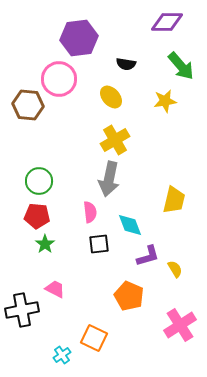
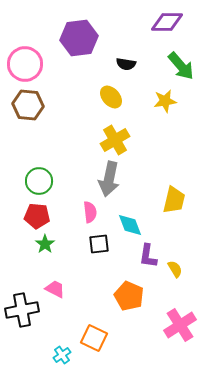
pink circle: moved 34 px left, 15 px up
purple L-shape: rotated 115 degrees clockwise
